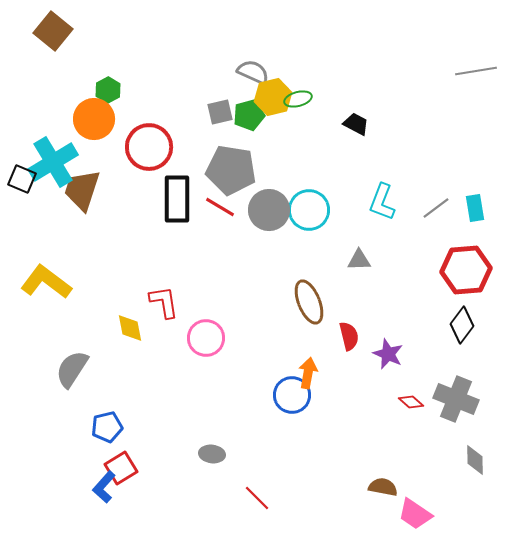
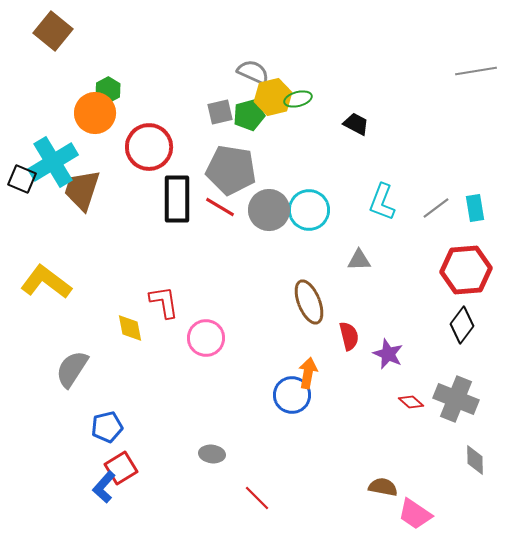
orange circle at (94, 119): moved 1 px right, 6 px up
